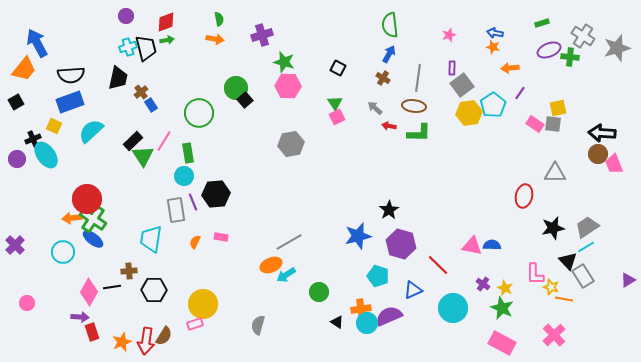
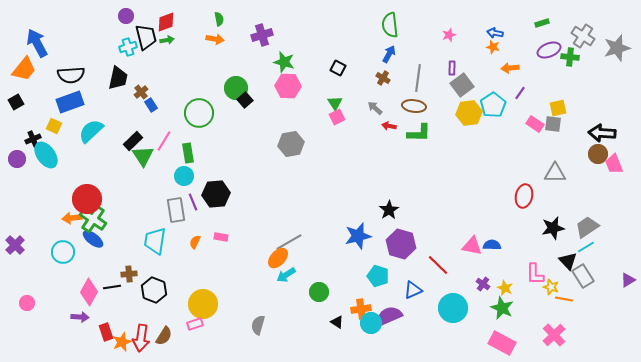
black trapezoid at (146, 48): moved 11 px up
cyan trapezoid at (151, 239): moved 4 px right, 2 px down
orange ellipse at (271, 265): moved 7 px right, 7 px up; rotated 25 degrees counterclockwise
brown cross at (129, 271): moved 3 px down
black hexagon at (154, 290): rotated 20 degrees clockwise
cyan circle at (367, 323): moved 4 px right
red rectangle at (92, 332): moved 14 px right
red arrow at (146, 341): moved 5 px left, 3 px up
